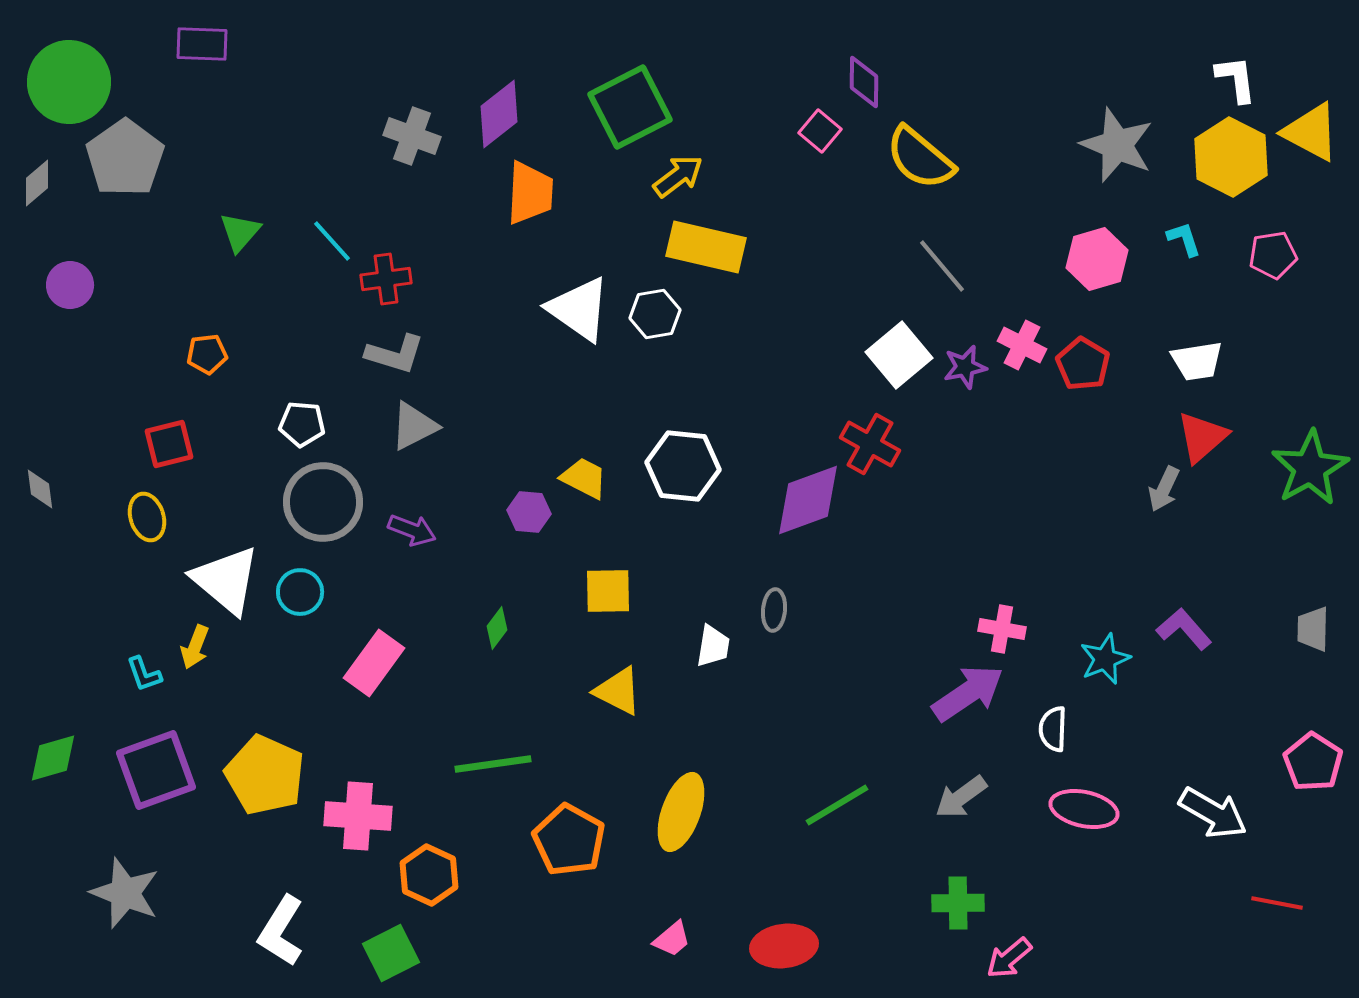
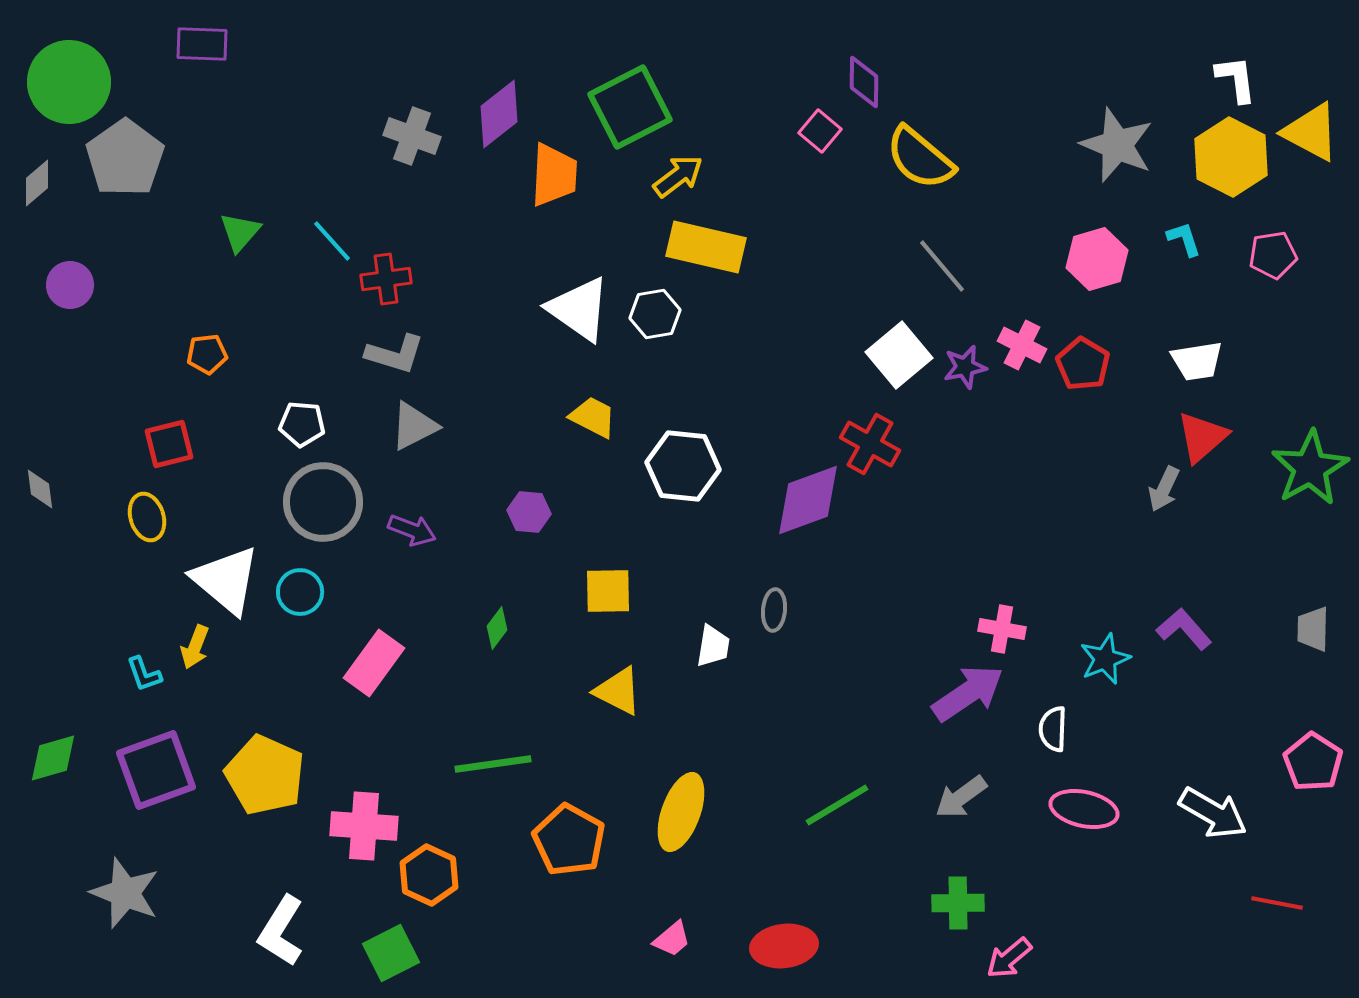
orange trapezoid at (530, 193): moved 24 px right, 18 px up
yellow trapezoid at (584, 478): moved 9 px right, 61 px up
pink cross at (358, 816): moved 6 px right, 10 px down
